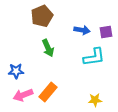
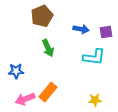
blue arrow: moved 1 px left, 1 px up
cyan L-shape: rotated 15 degrees clockwise
pink arrow: moved 2 px right, 4 px down
